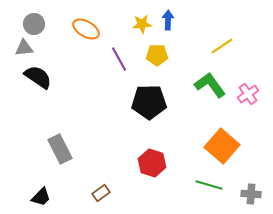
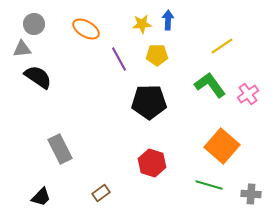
gray triangle: moved 2 px left, 1 px down
